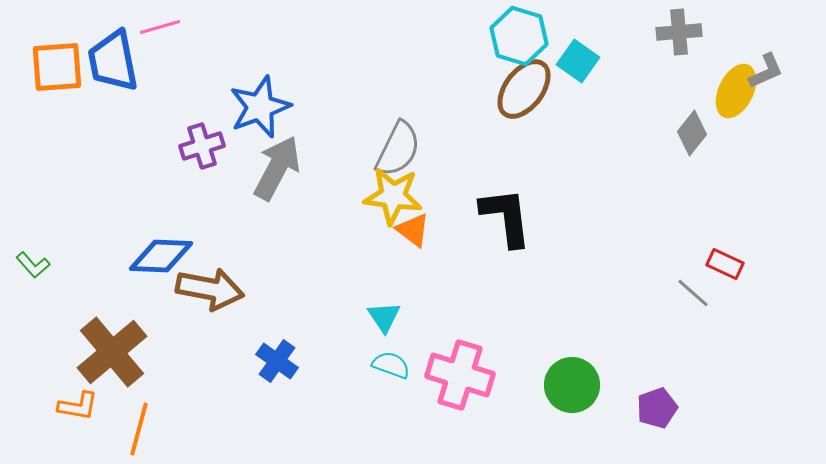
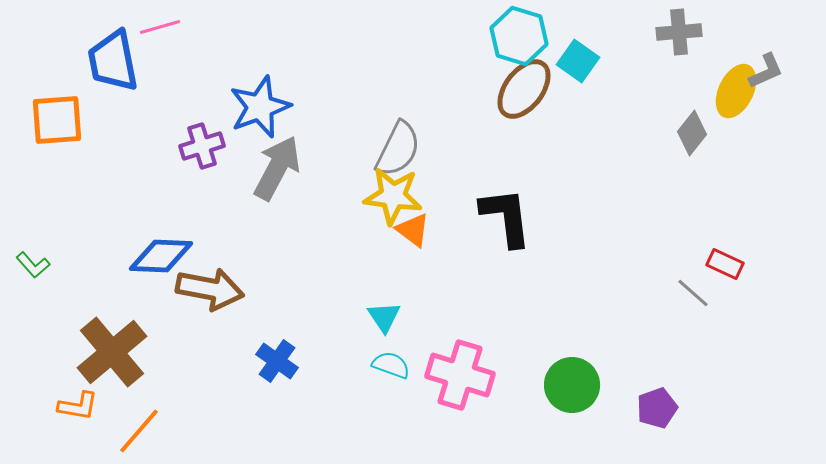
orange square: moved 53 px down
orange line: moved 2 px down; rotated 26 degrees clockwise
